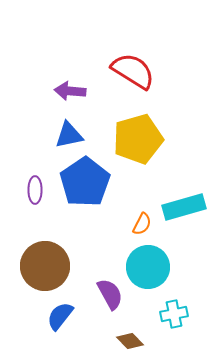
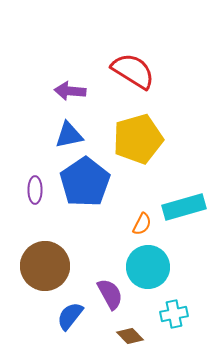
blue semicircle: moved 10 px right
brown diamond: moved 5 px up
